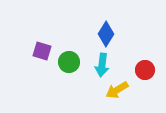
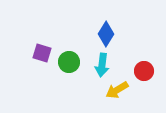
purple square: moved 2 px down
red circle: moved 1 px left, 1 px down
